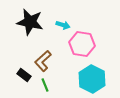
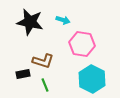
cyan arrow: moved 5 px up
brown L-shape: rotated 120 degrees counterclockwise
black rectangle: moved 1 px left, 1 px up; rotated 48 degrees counterclockwise
